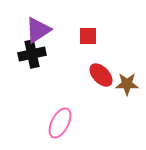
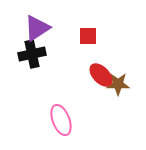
purple triangle: moved 1 px left, 2 px up
brown star: moved 9 px left
pink ellipse: moved 1 px right, 3 px up; rotated 48 degrees counterclockwise
